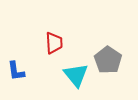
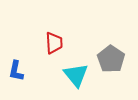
gray pentagon: moved 3 px right, 1 px up
blue L-shape: rotated 20 degrees clockwise
